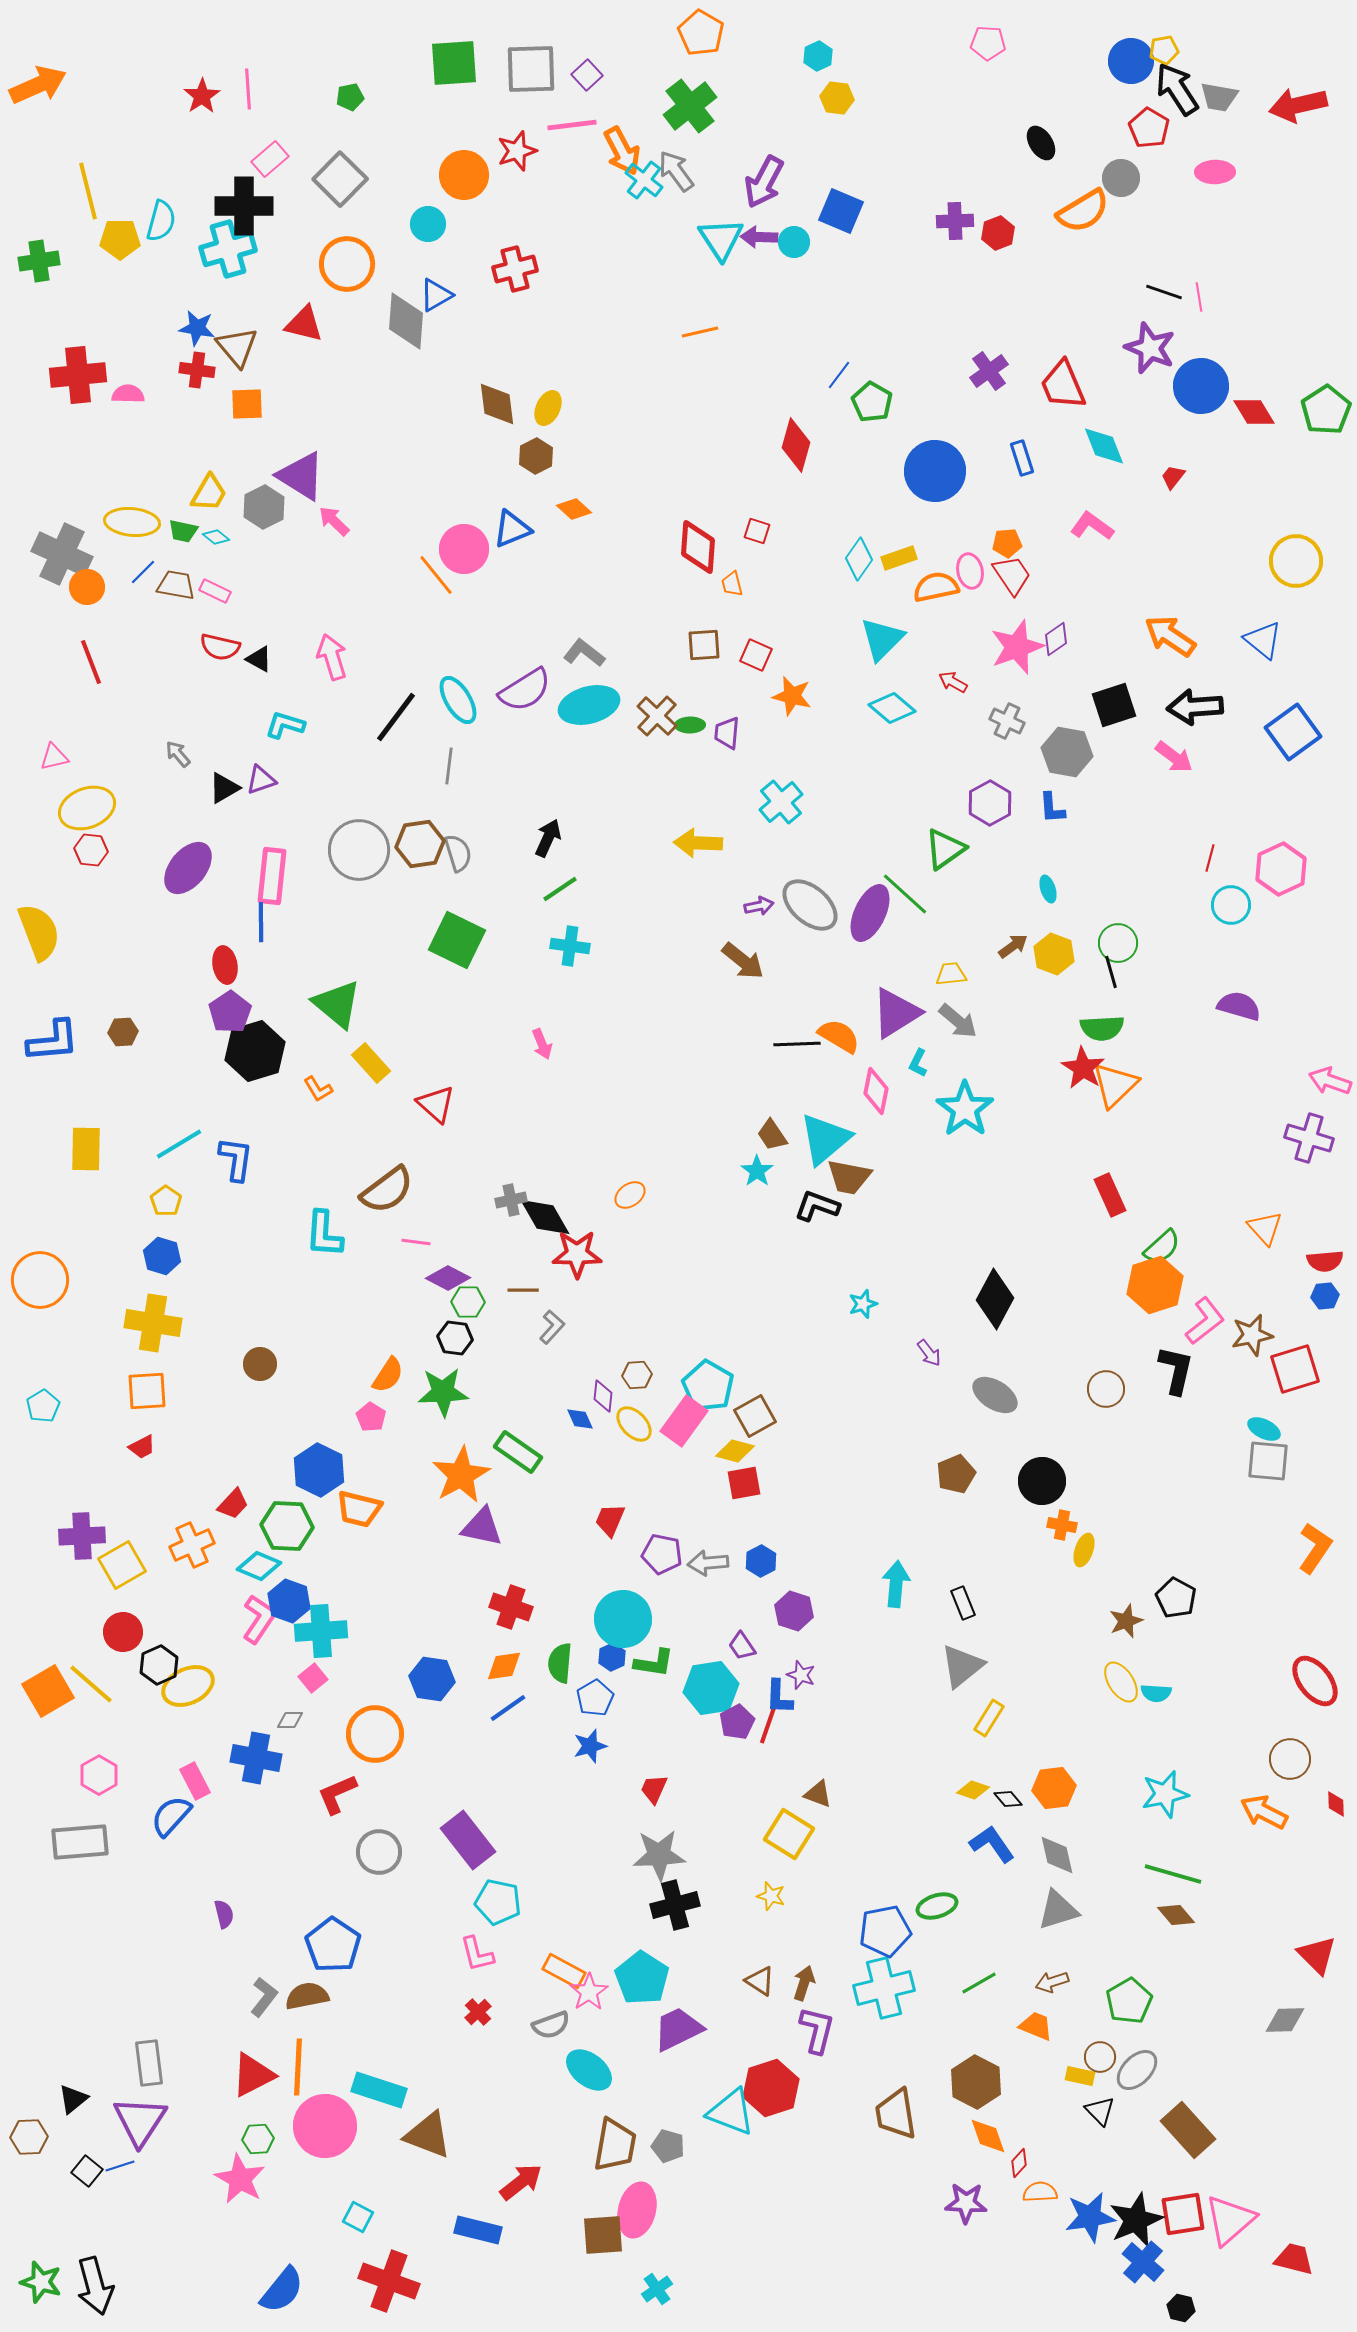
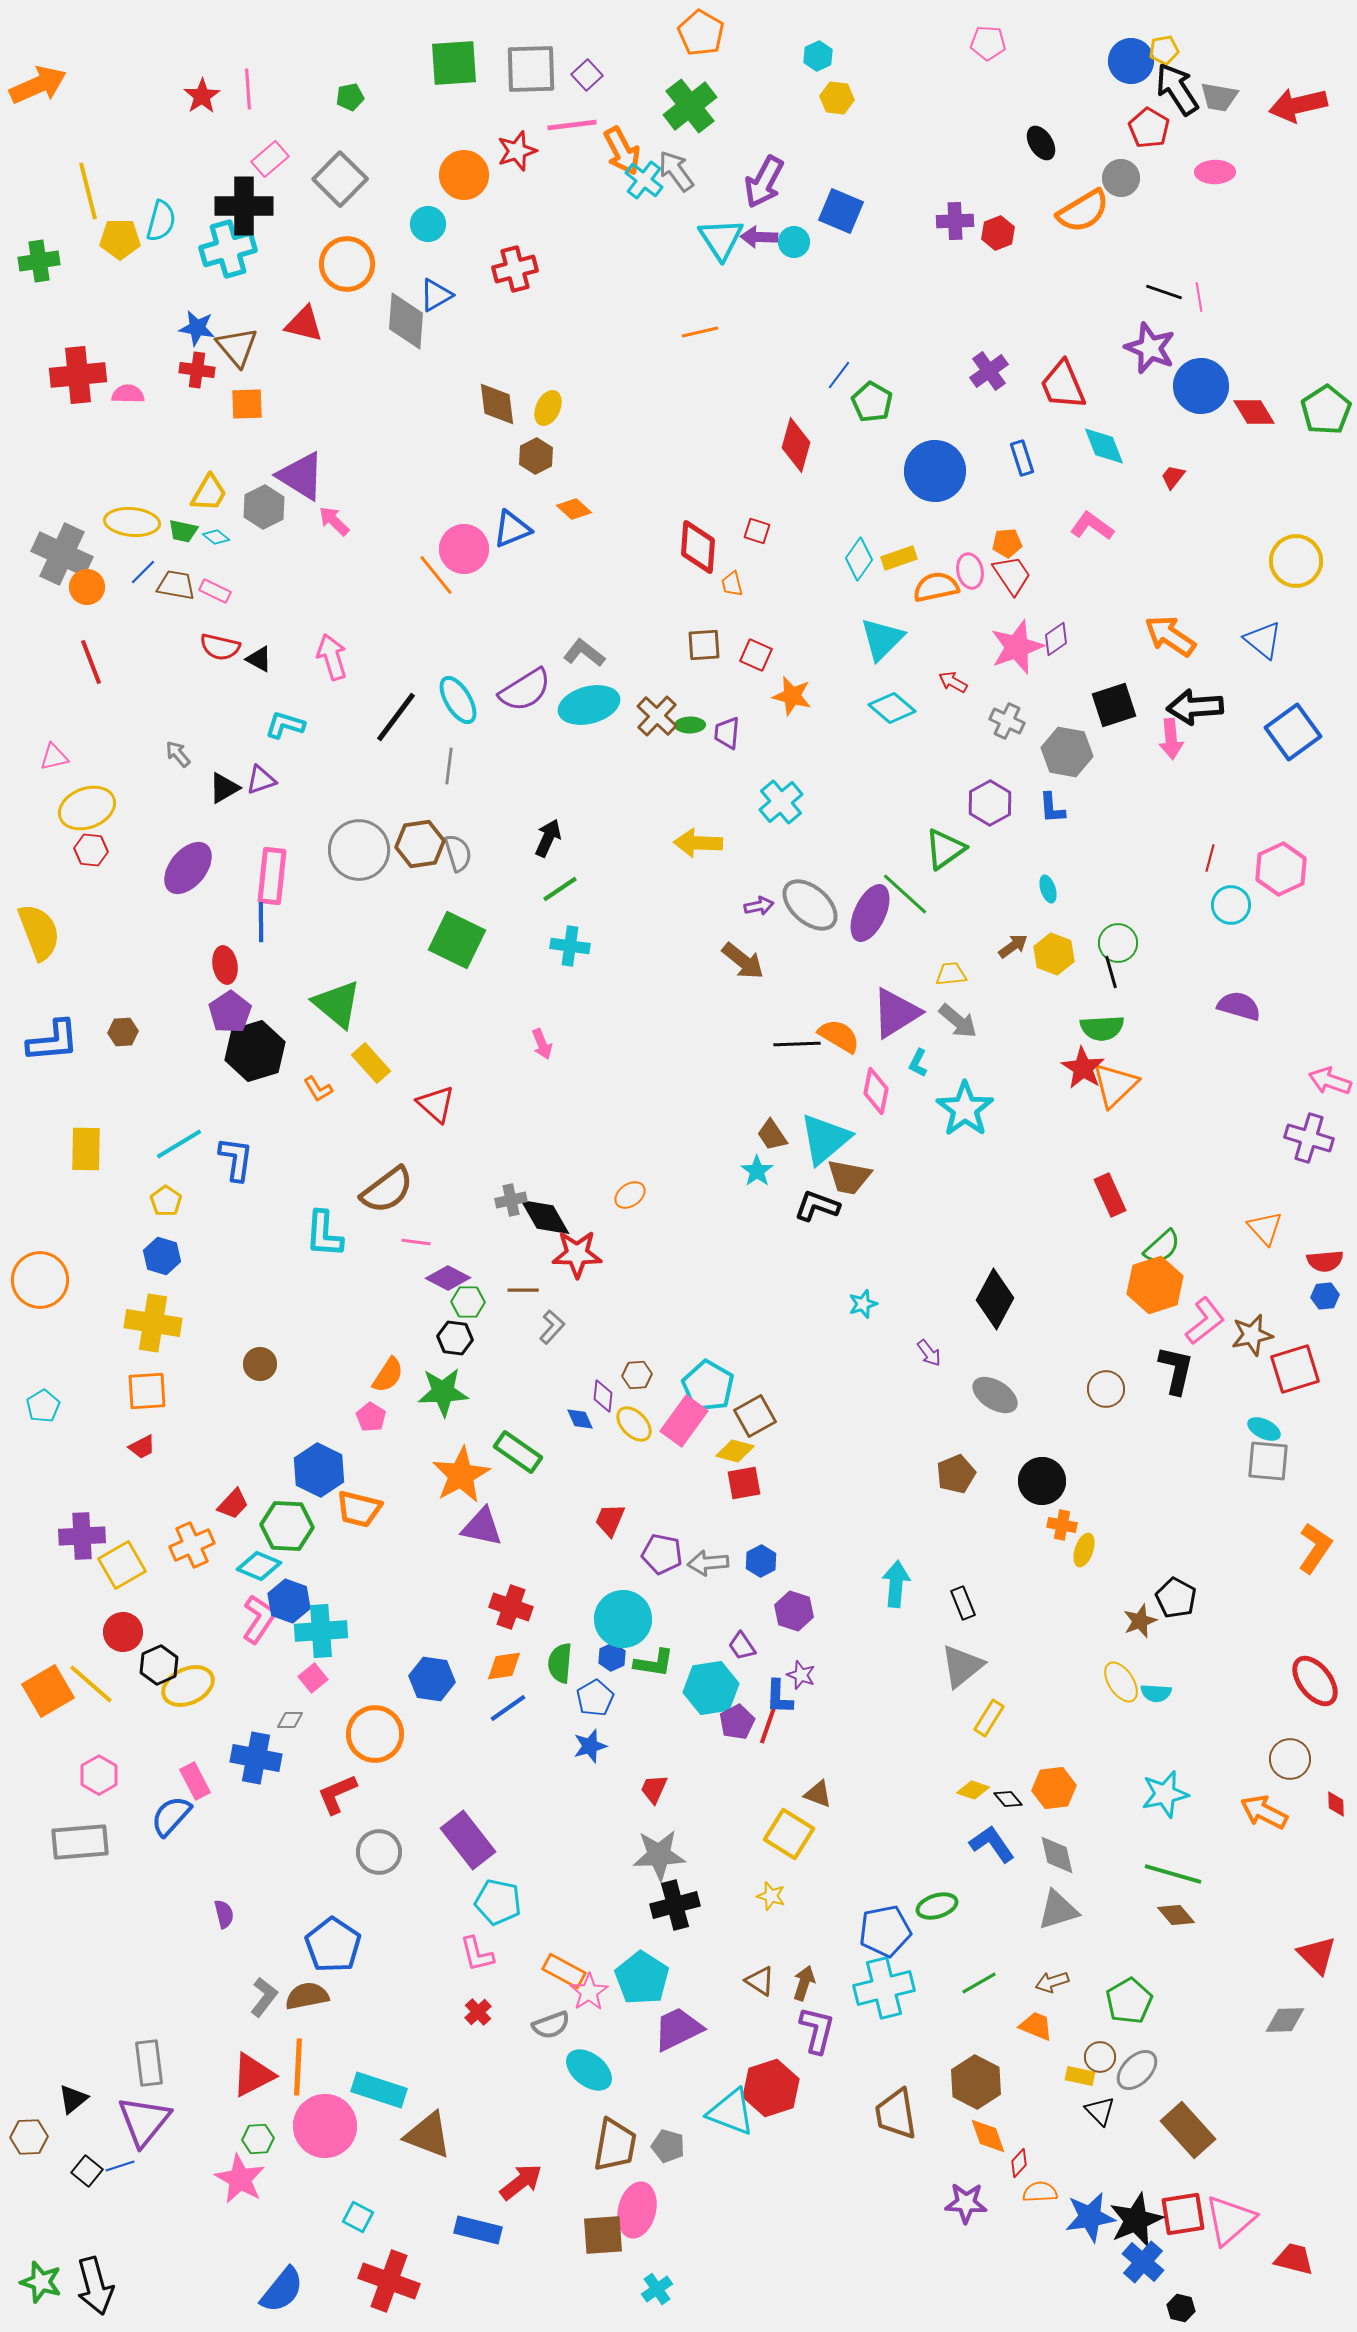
pink arrow at (1174, 757): moved 3 px left, 18 px up; rotated 48 degrees clockwise
brown star at (1126, 1621): moved 14 px right
purple triangle at (140, 2121): moved 4 px right; rotated 6 degrees clockwise
